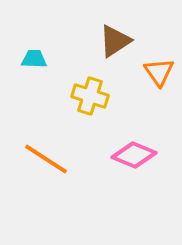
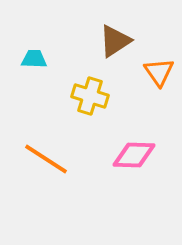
pink diamond: rotated 21 degrees counterclockwise
